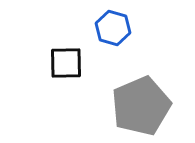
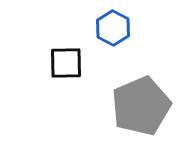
blue hexagon: rotated 12 degrees clockwise
